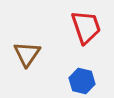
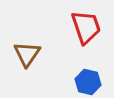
blue hexagon: moved 6 px right, 1 px down
